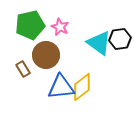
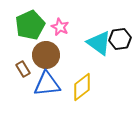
green pentagon: rotated 12 degrees counterclockwise
blue triangle: moved 14 px left, 3 px up
